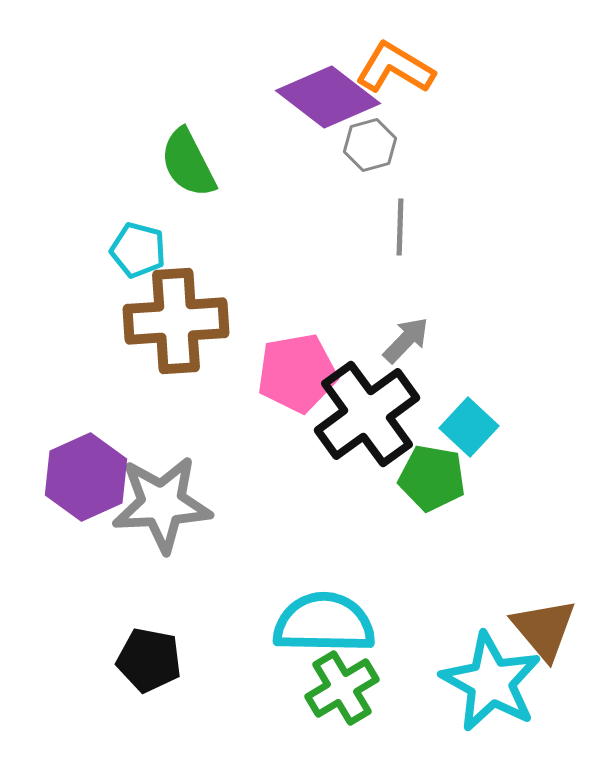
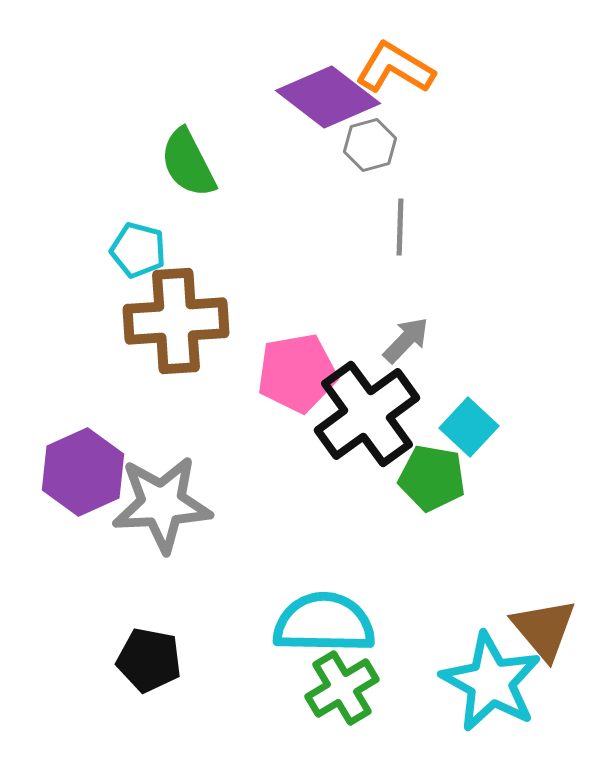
purple hexagon: moved 3 px left, 5 px up
